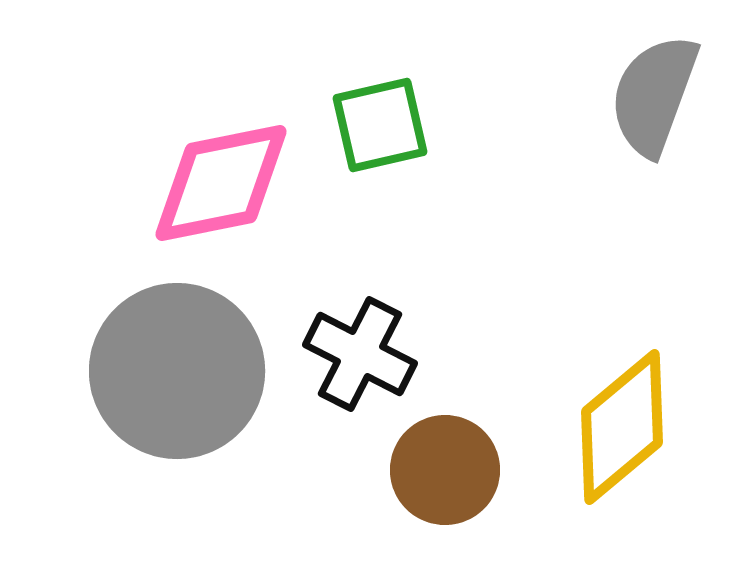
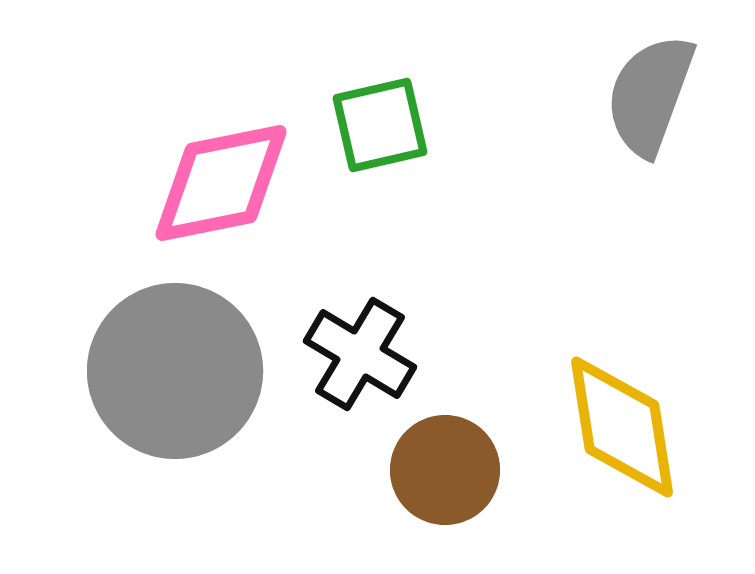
gray semicircle: moved 4 px left
black cross: rotated 4 degrees clockwise
gray circle: moved 2 px left
yellow diamond: rotated 59 degrees counterclockwise
